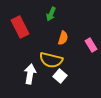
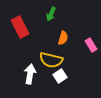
white square: rotated 16 degrees clockwise
